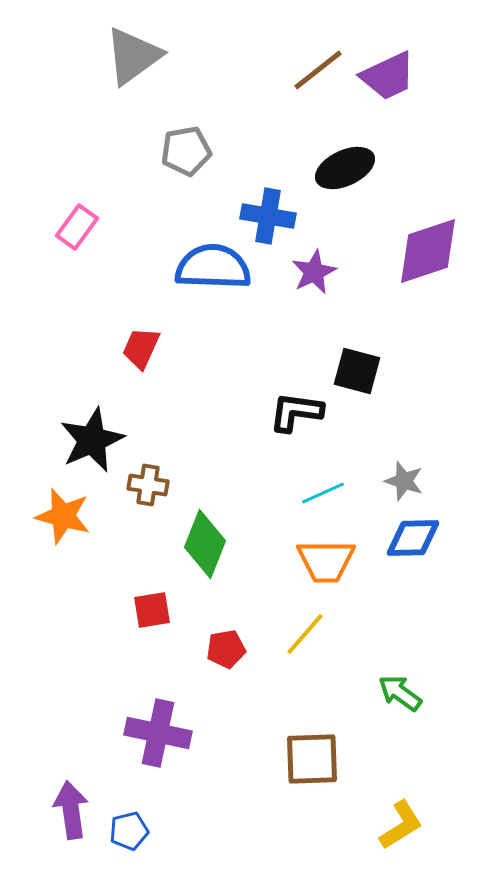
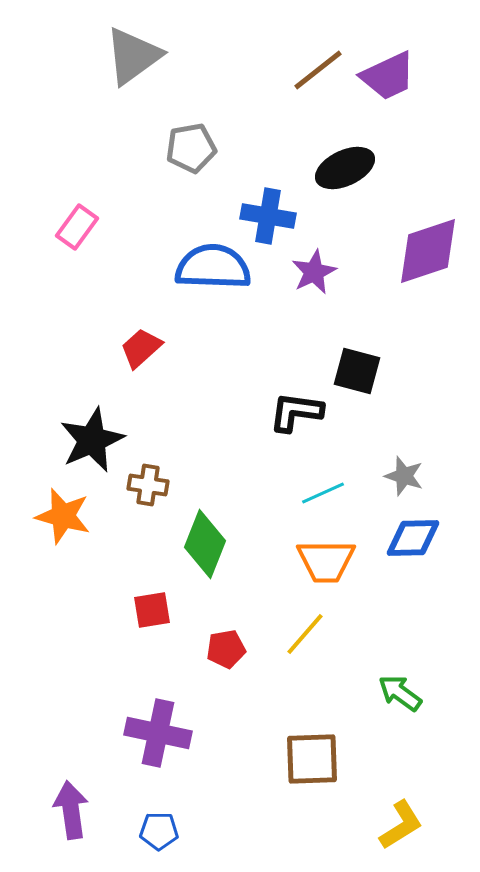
gray pentagon: moved 5 px right, 3 px up
red trapezoid: rotated 24 degrees clockwise
gray star: moved 5 px up
blue pentagon: moved 30 px right; rotated 15 degrees clockwise
